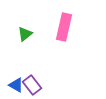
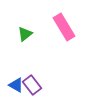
pink rectangle: rotated 44 degrees counterclockwise
